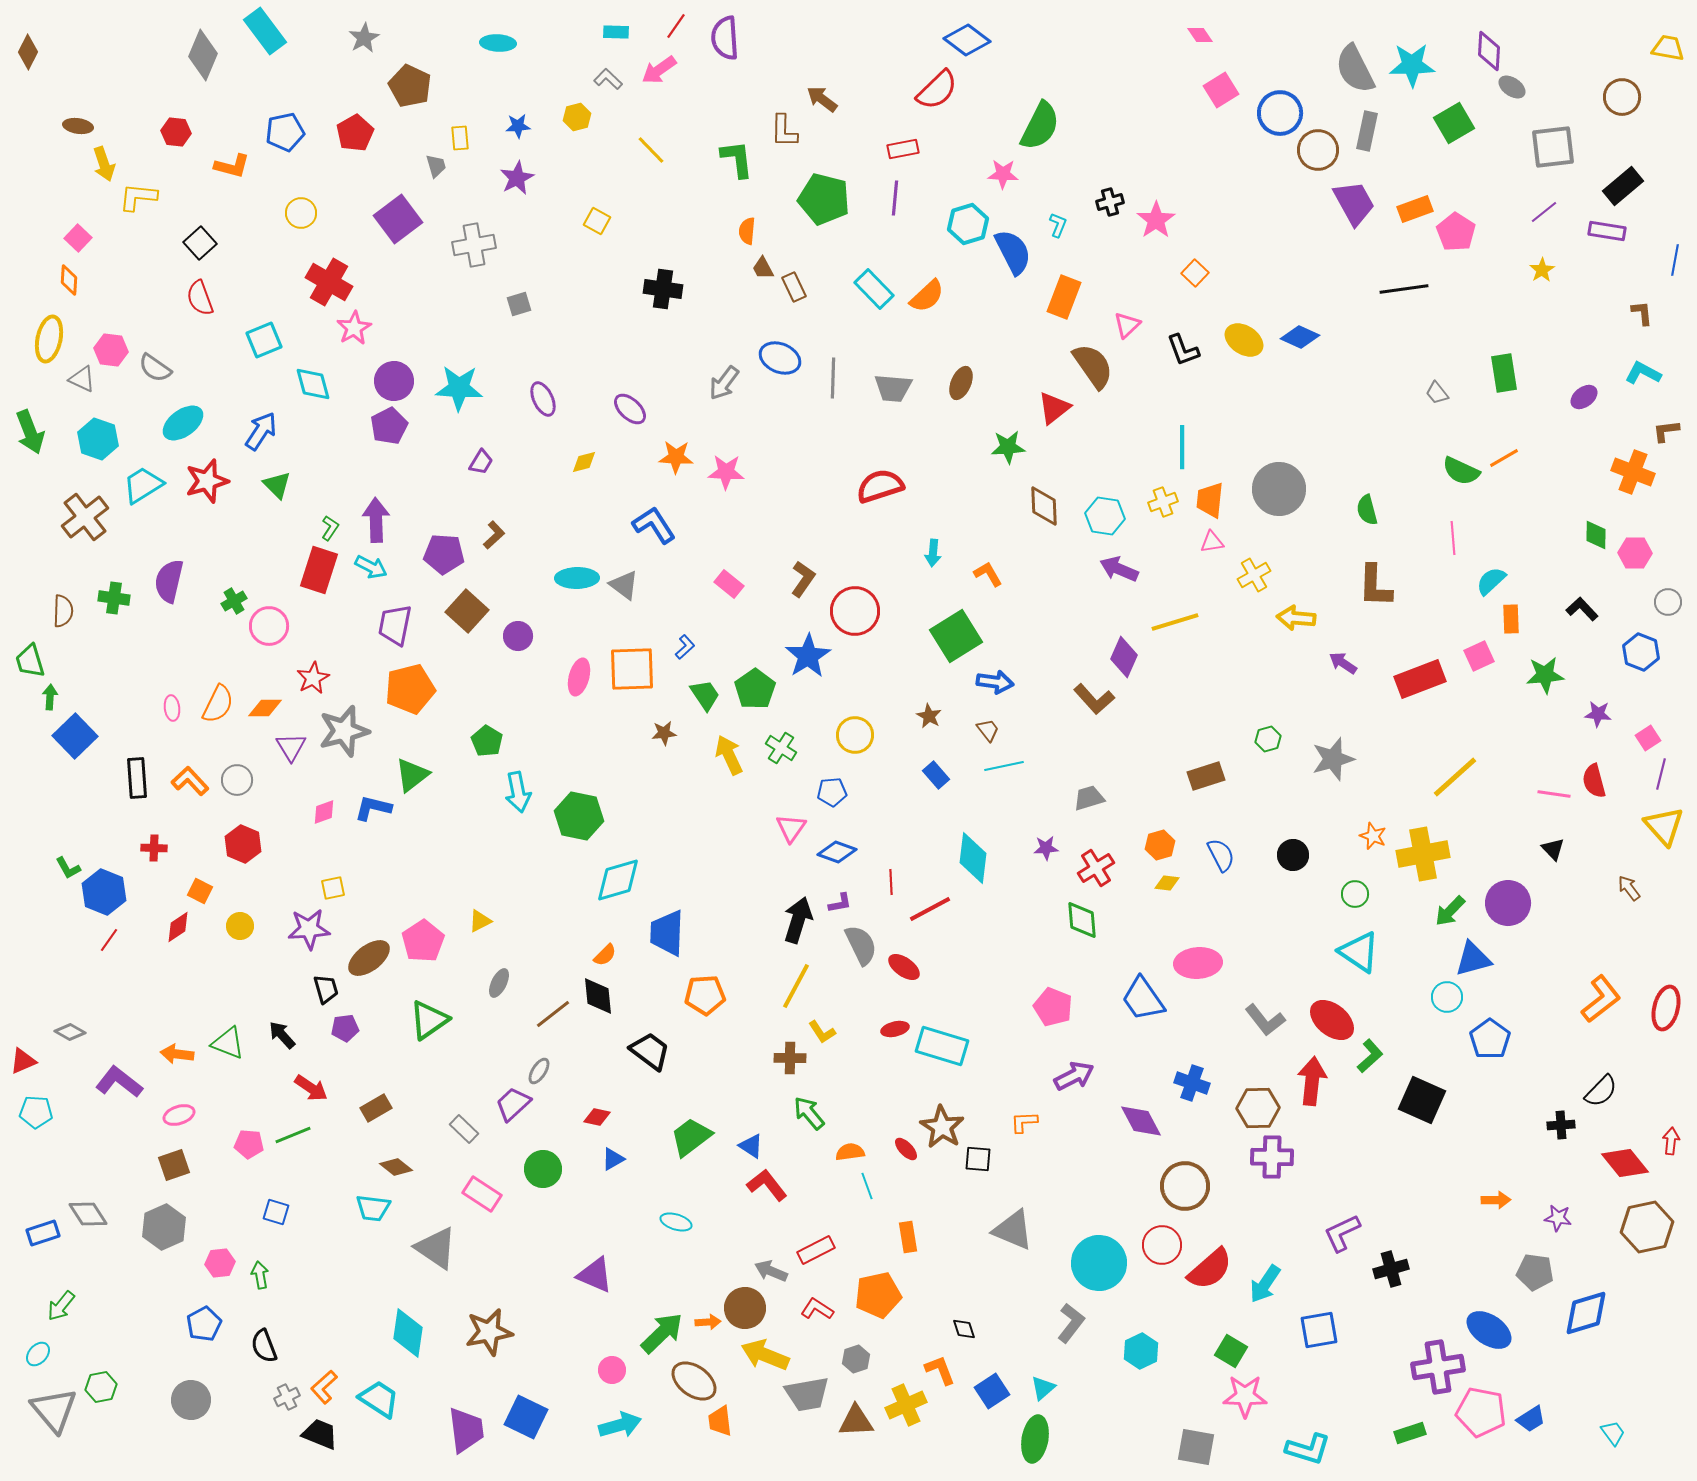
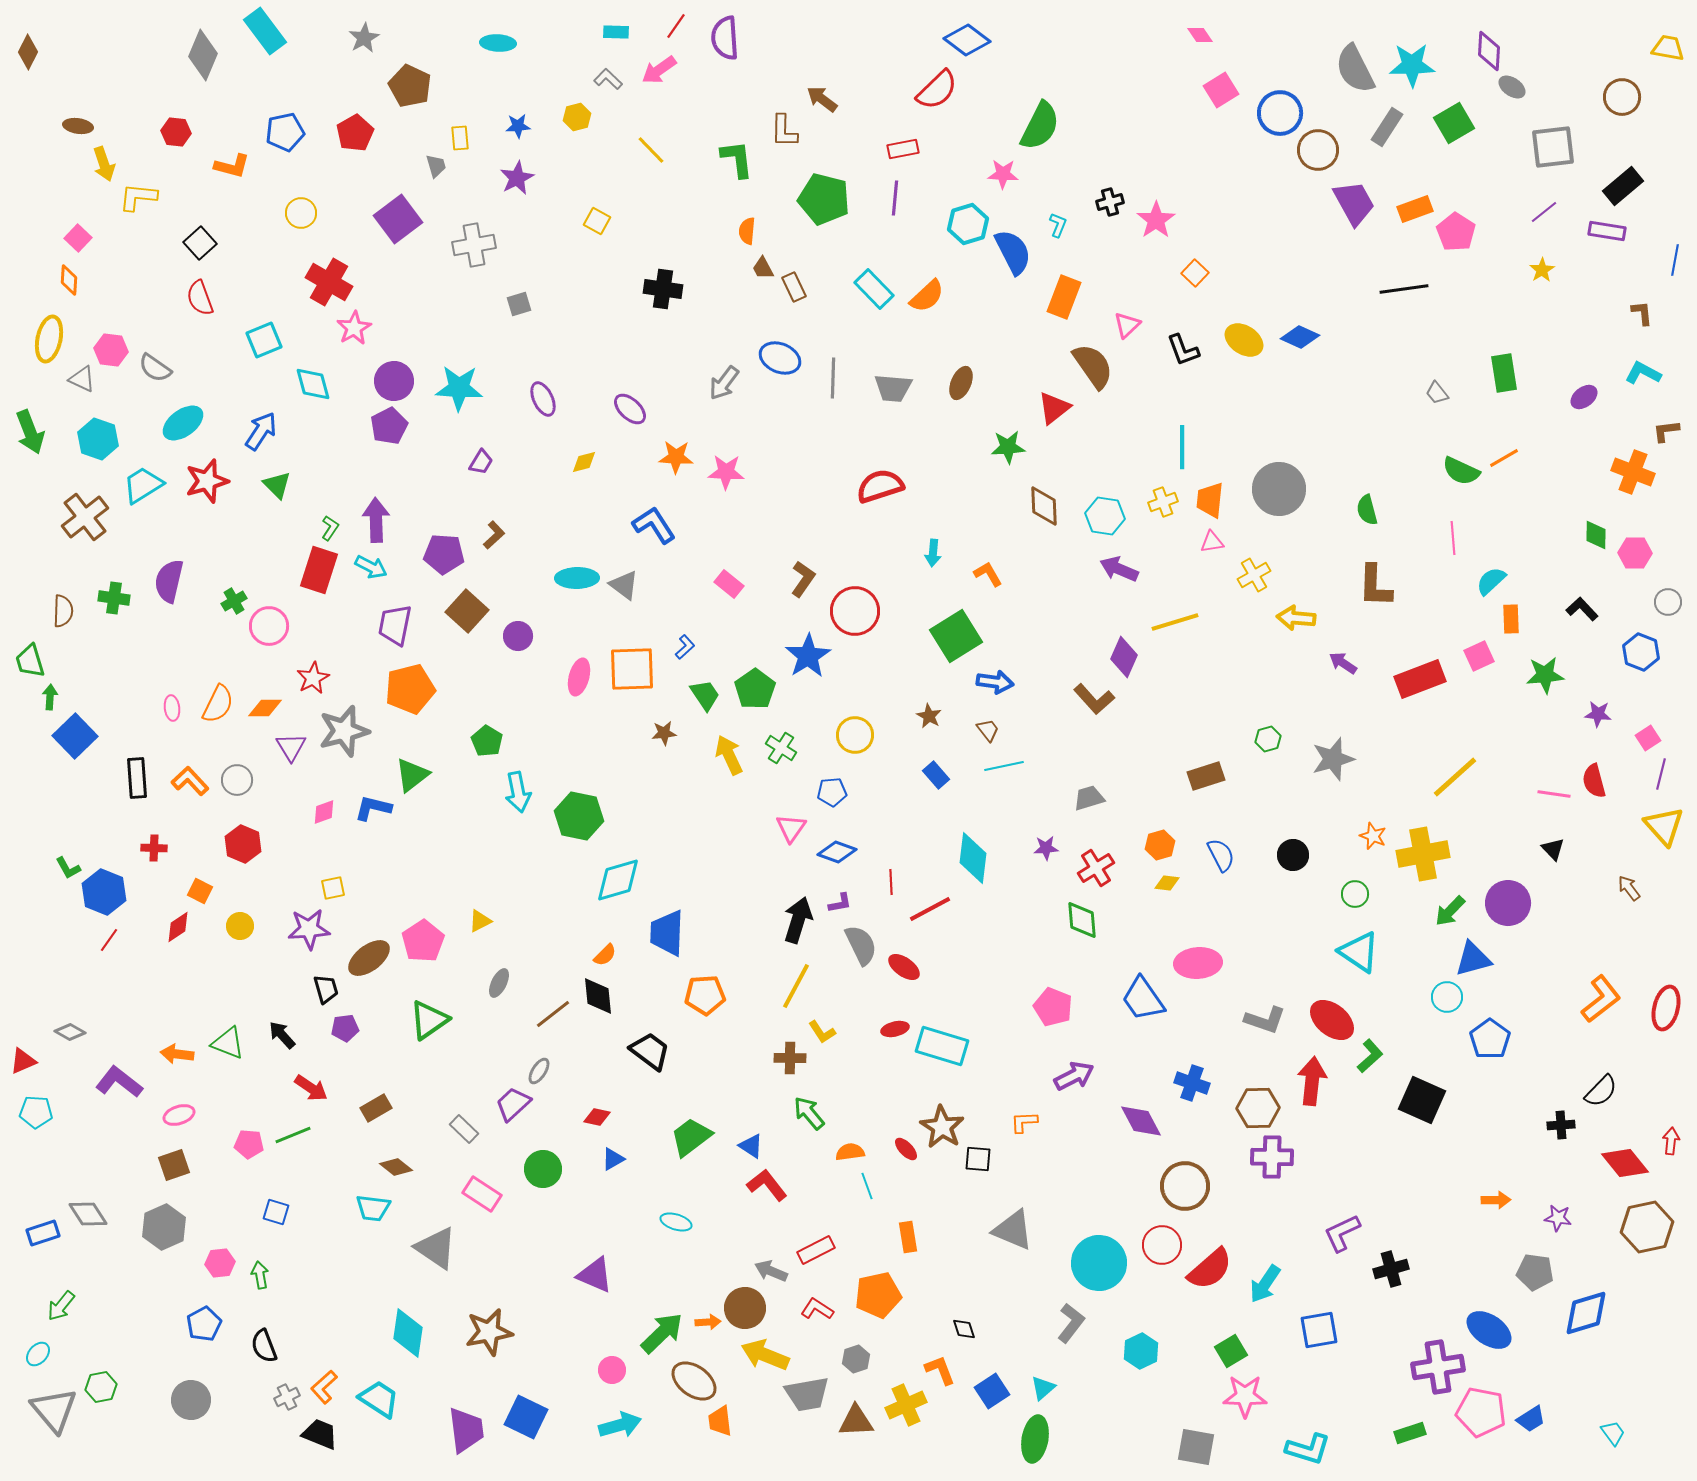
gray rectangle at (1367, 131): moved 20 px right, 4 px up; rotated 21 degrees clockwise
gray L-shape at (1265, 1020): rotated 33 degrees counterclockwise
green square at (1231, 1351): rotated 28 degrees clockwise
